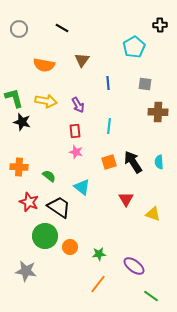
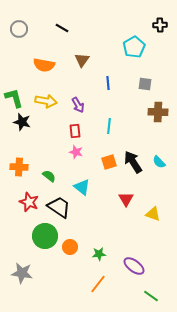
cyan semicircle: rotated 40 degrees counterclockwise
gray star: moved 4 px left, 2 px down
